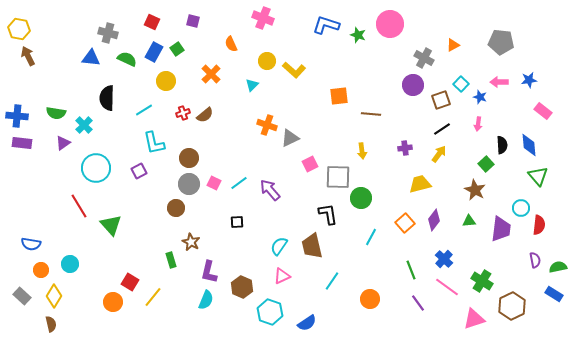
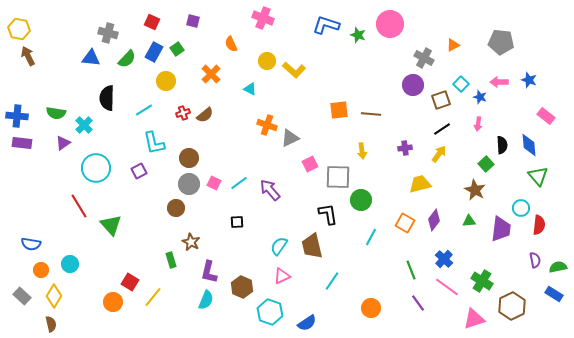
green semicircle at (127, 59): rotated 108 degrees clockwise
blue star at (529, 80): rotated 28 degrees clockwise
cyan triangle at (252, 85): moved 2 px left, 4 px down; rotated 48 degrees counterclockwise
orange square at (339, 96): moved 14 px down
pink rectangle at (543, 111): moved 3 px right, 5 px down
green circle at (361, 198): moved 2 px down
orange square at (405, 223): rotated 18 degrees counterclockwise
orange circle at (370, 299): moved 1 px right, 9 px down
